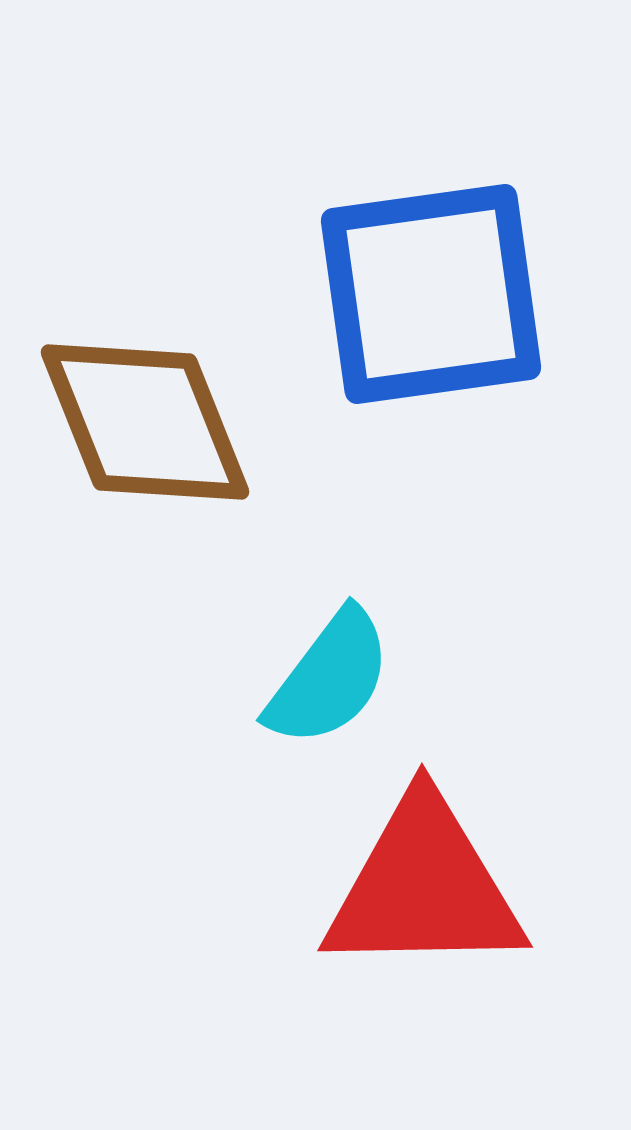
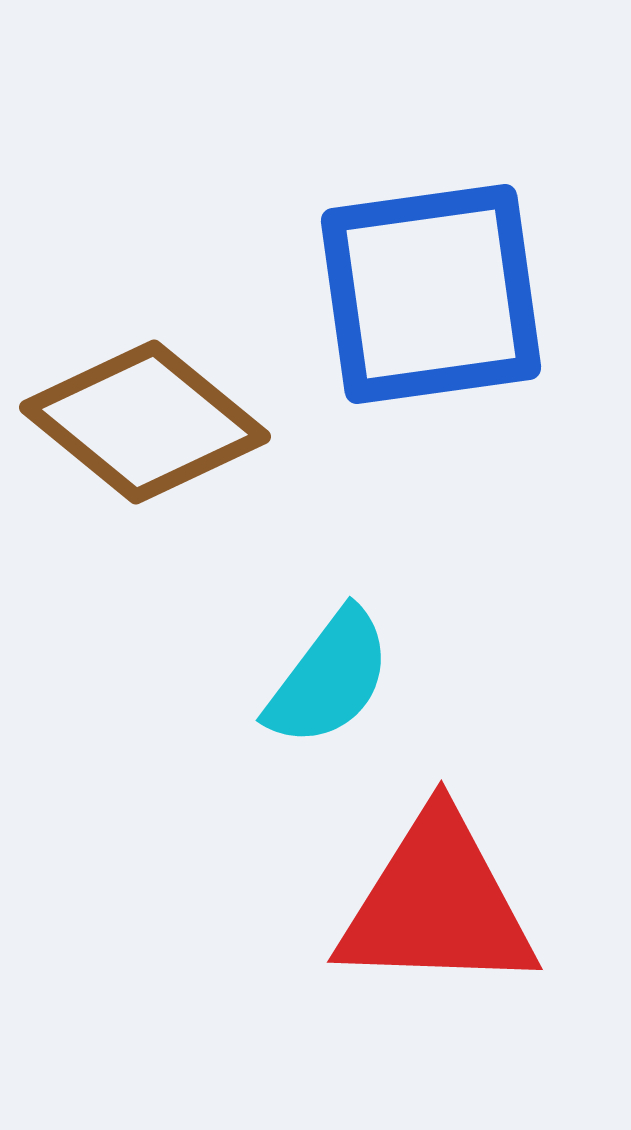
brown diamond: rotated 29 degrees counterclockwise
red triangle: moved 13 px right, 17 px down; rotated 3 degrees clockwise
